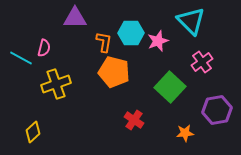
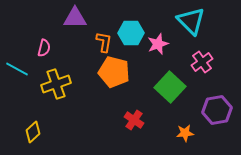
pink star: moved 3 px down
cyan line: moved 4 px left, 11 px down
